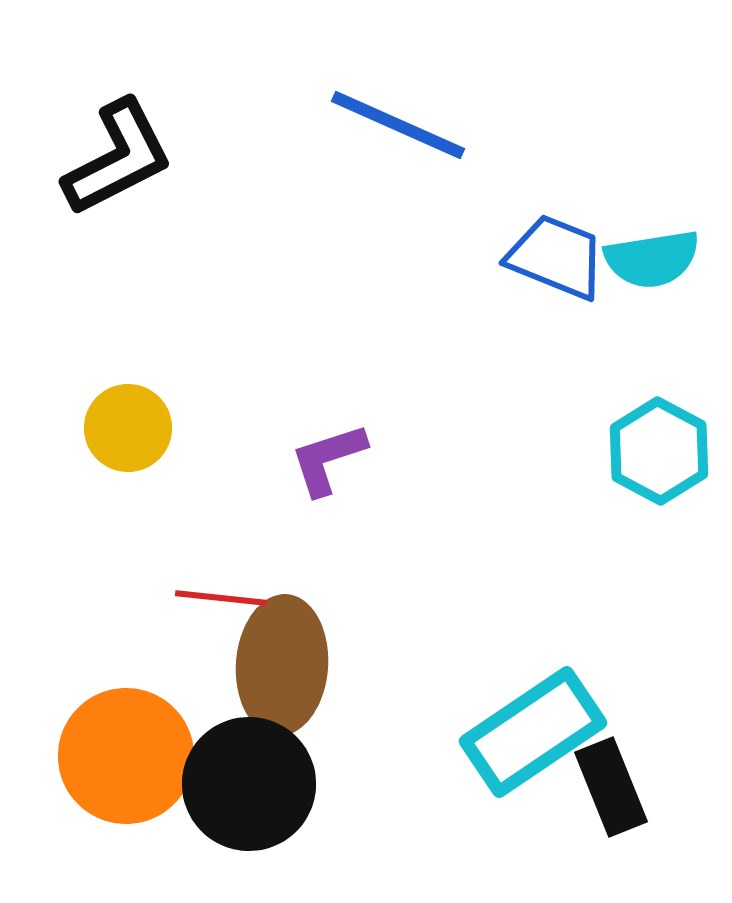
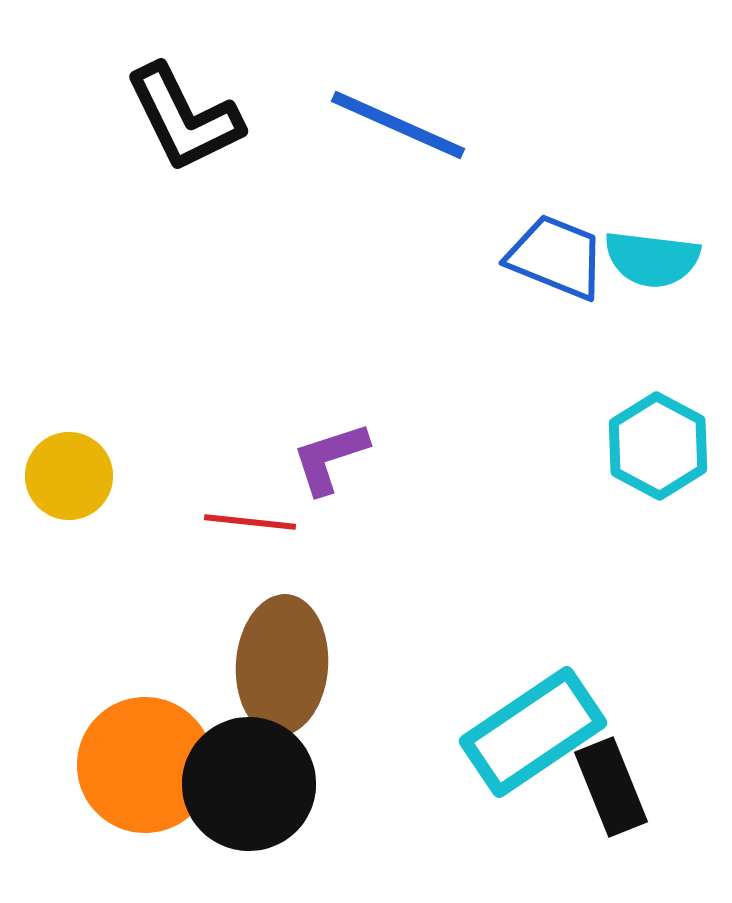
black L-shape: moved 66 px right, 40 px up; rotated 91 degrees clockwise
cyan semicircle: rotated 16 degrees clockwise
yellow circle: moved 59 px left, 48 px down
cyan hexagon: moved 1 px left, 5 px up
purple L-shape: moved 2 px right, 1 px up
red line: moved 29 px right, 76 px up
orange circle: moved 19 px right, 9 px down
